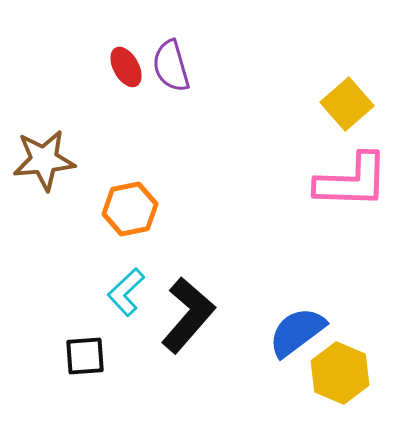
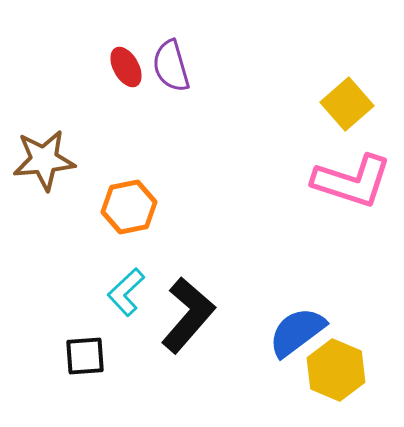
pink L-shape: rotated 16 degrees clockwise
orange hexagon: moved 1 px left, 2 px up
yellow hexagon: moved 4 px left, 3 px up
